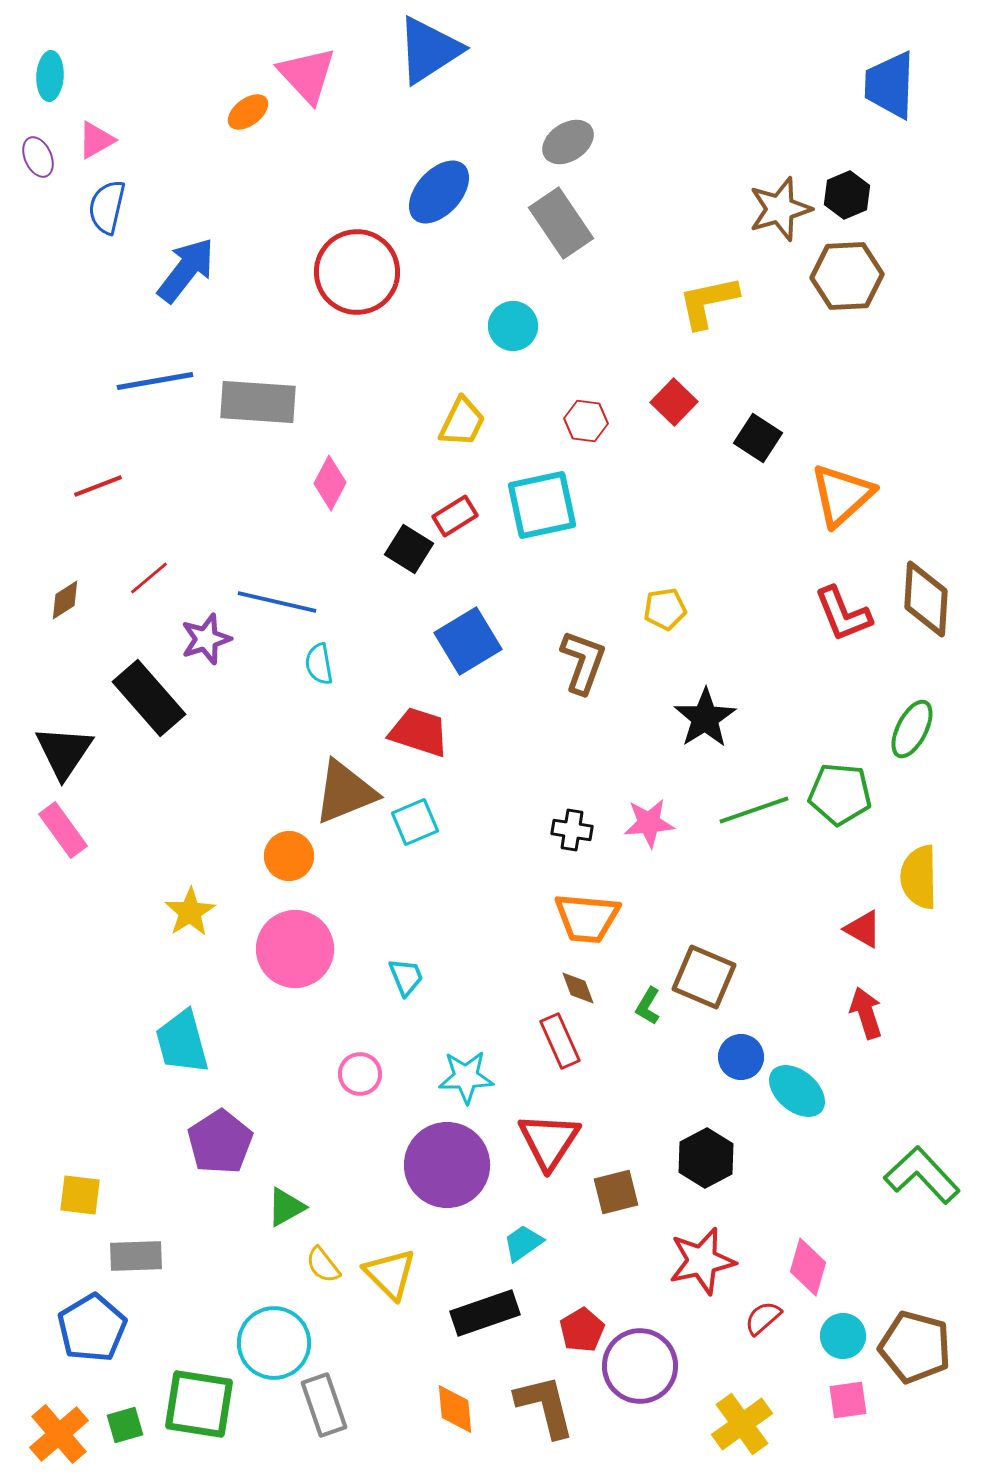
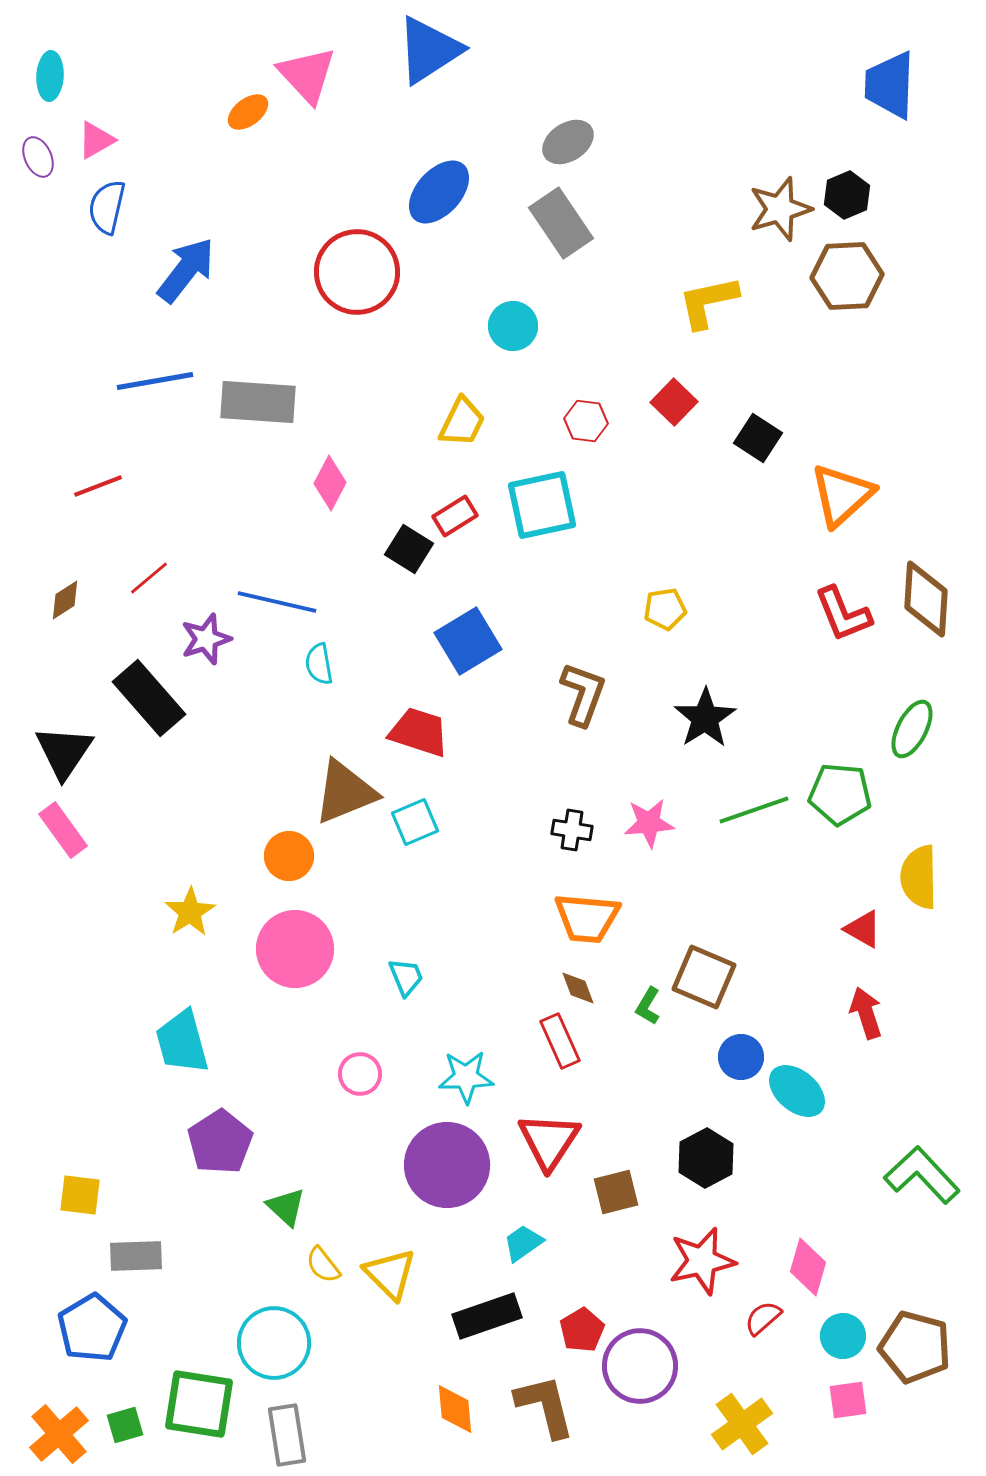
brown L-shape at (583, 662): moved 32 px down
green triangle at (286, 1207): rotated 48 degrees counterclockwise
black rectangle at (485, 1313): moved 2 px right, 3 px down
gray rectangle at (324, 1405): moved 37 px left, 30 px down; rotated 10 degrees clockwise
